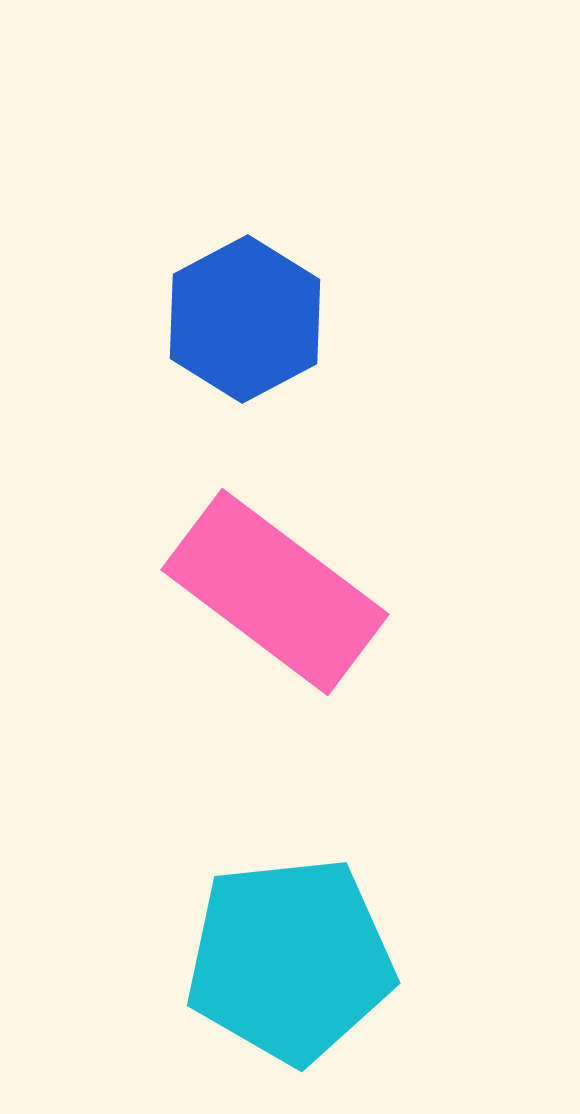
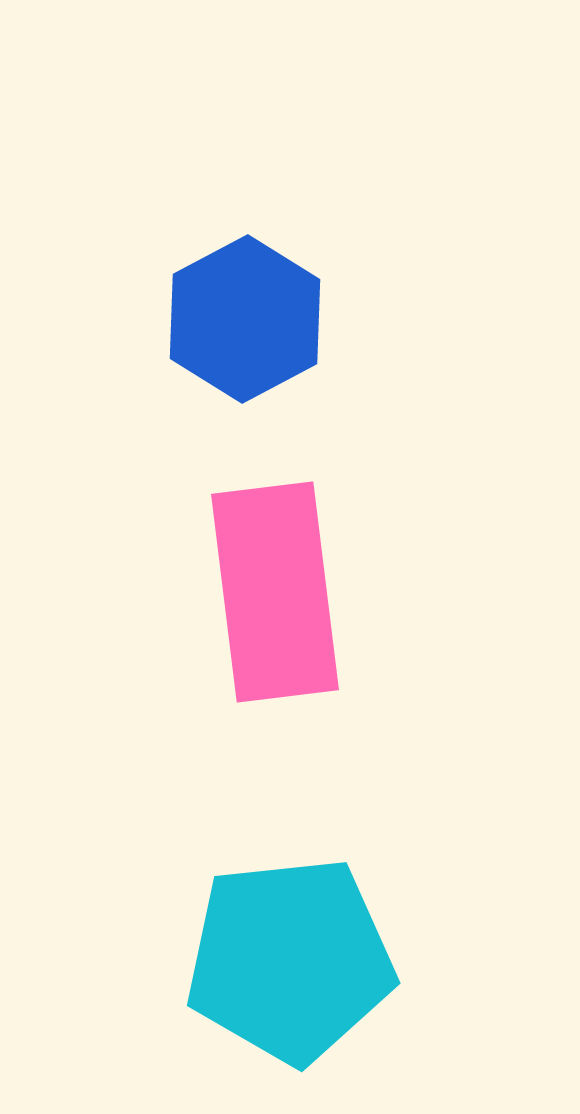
pink rectangle: rotated 46 degrees clockwise
